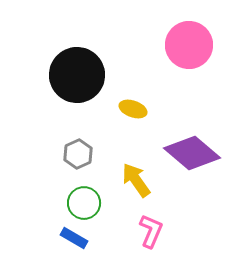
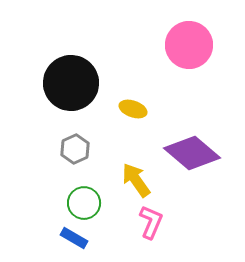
black circle: moved 6 px left, 8 px down
gray hexagon: moved 3 px left, 5 px up
pink L-shape: moved 9 px up
